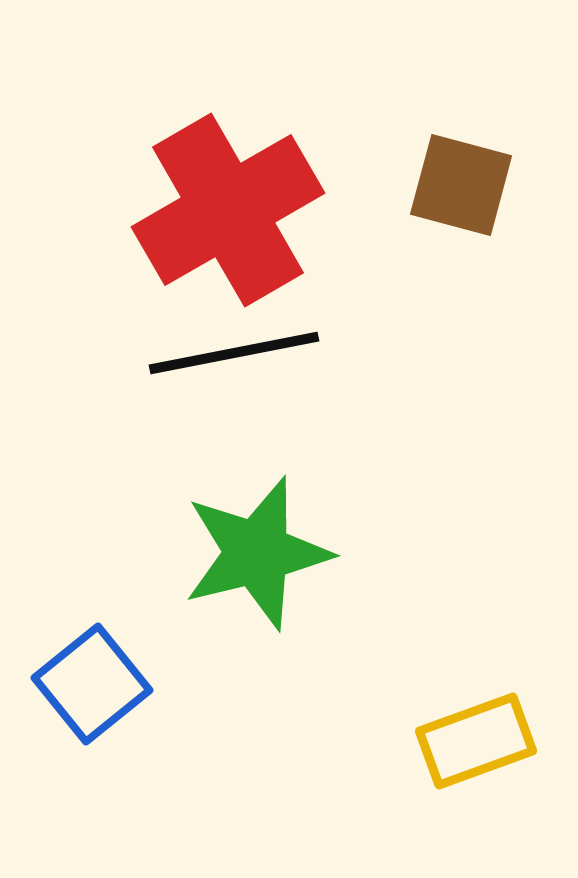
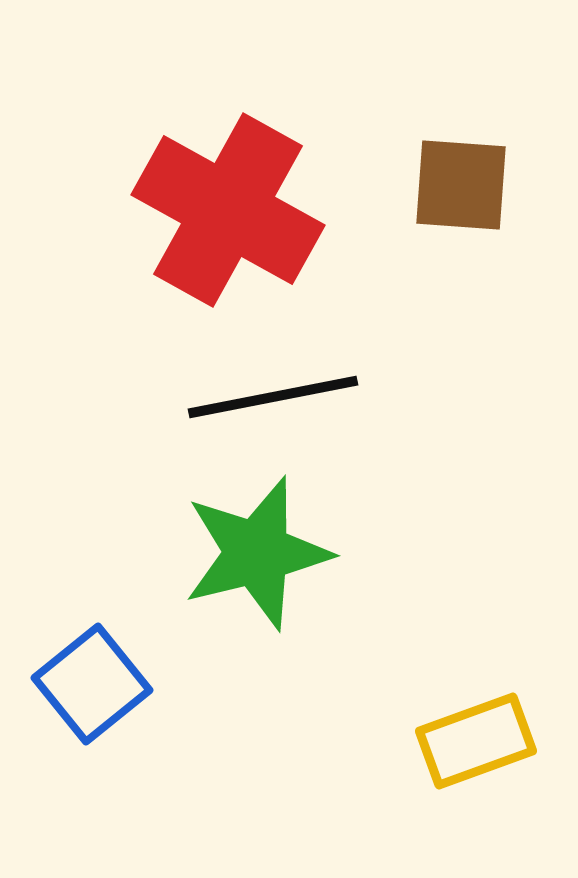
brown square: rotated 11 degrees counterclockwise
red cross: rotated 31 degrees counterclockwise
black line: moved 39 px right, 44 px down
